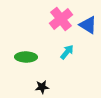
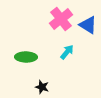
black star: rotated 24 degrees clockwise
